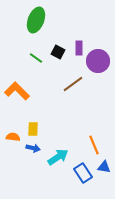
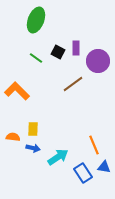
purple rectangle: moved 3 px left
